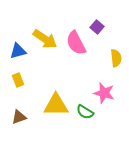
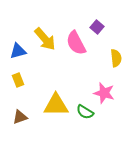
yellow arrow: rotated 15 degrees clockwise
brown triangle: moved 1 px right
